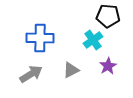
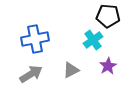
blue cross: moved 5 px left, 1 px down; rotated 12 degrees counterclockwise
